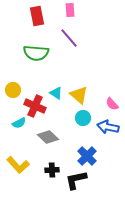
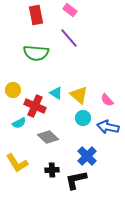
pink rectangle: rotated 48 degrees counterclockwise
red rectangle: moved 1 px left, 1 px up
pink semicircle: moved 5 px left, 4 px up
yellow L-shape: moved 1 px left, 2 px up; rotated 10 degrees clockwise
